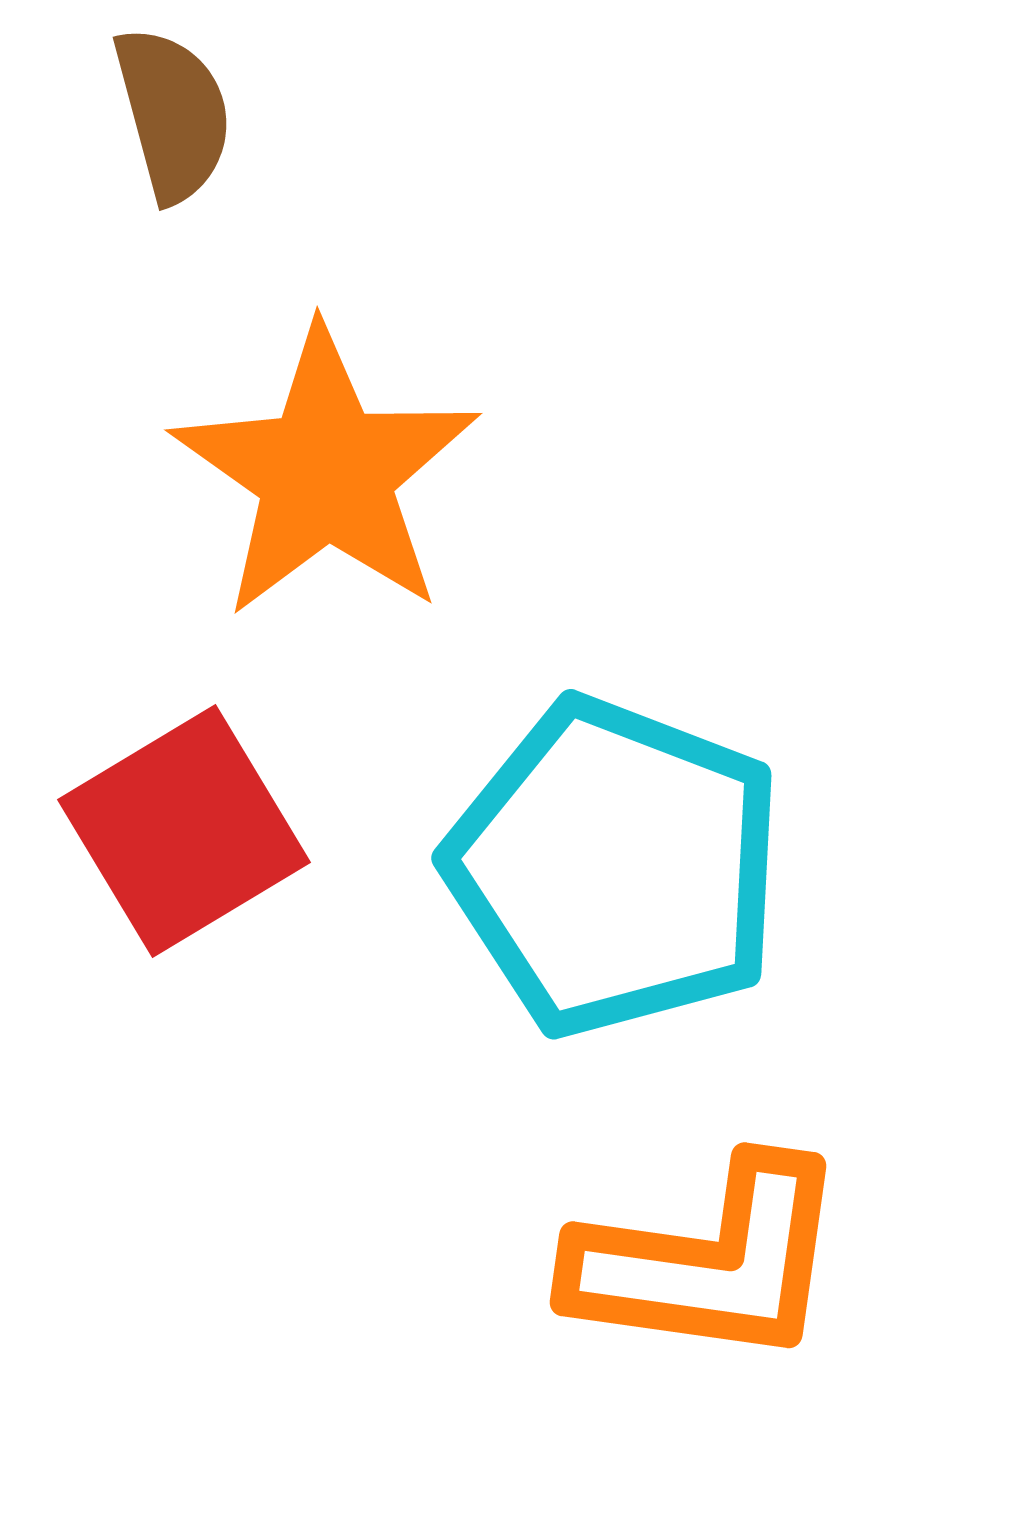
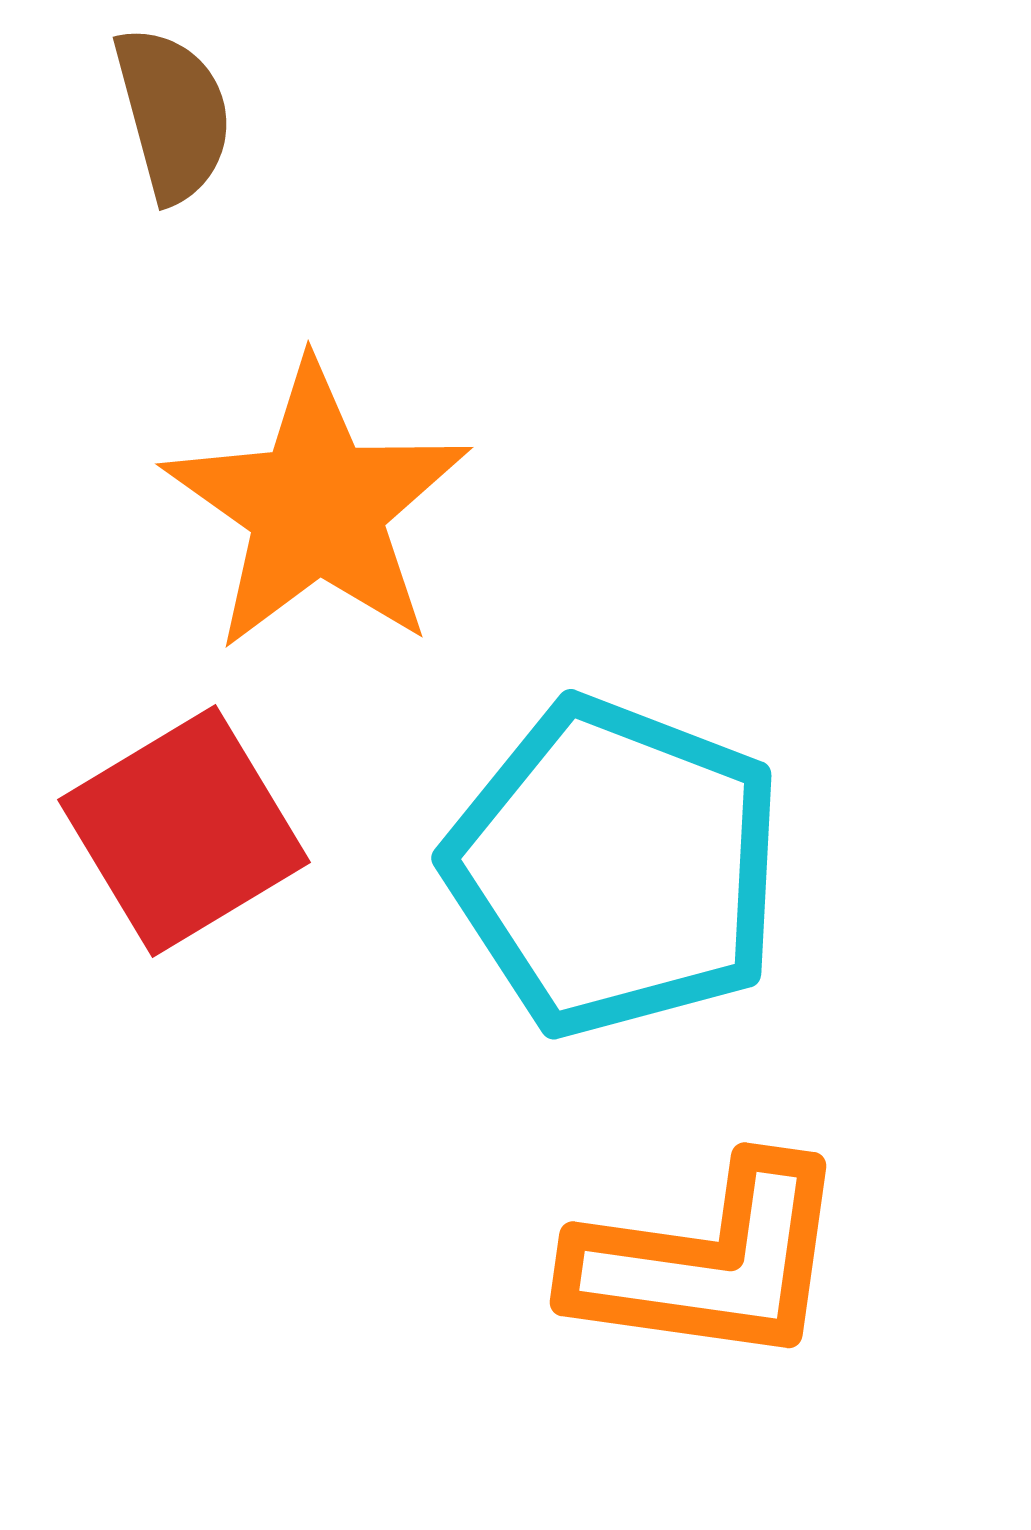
orange star: moved 9 px left, 34 px down
